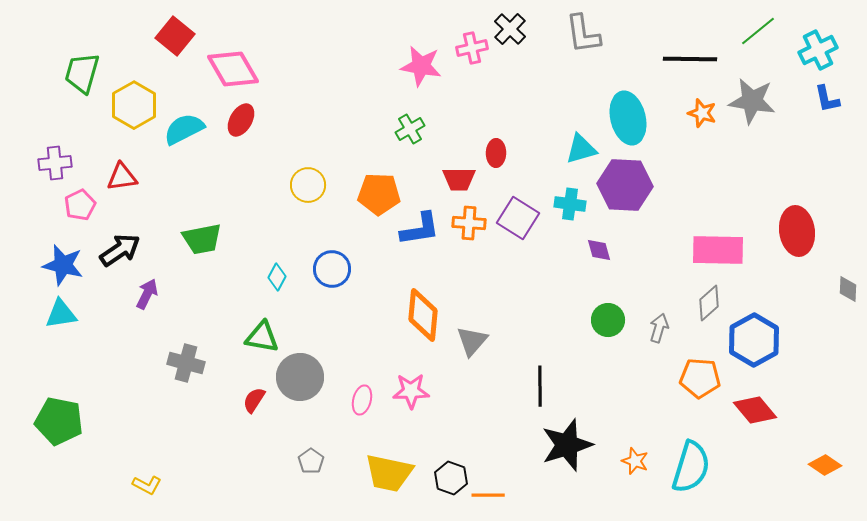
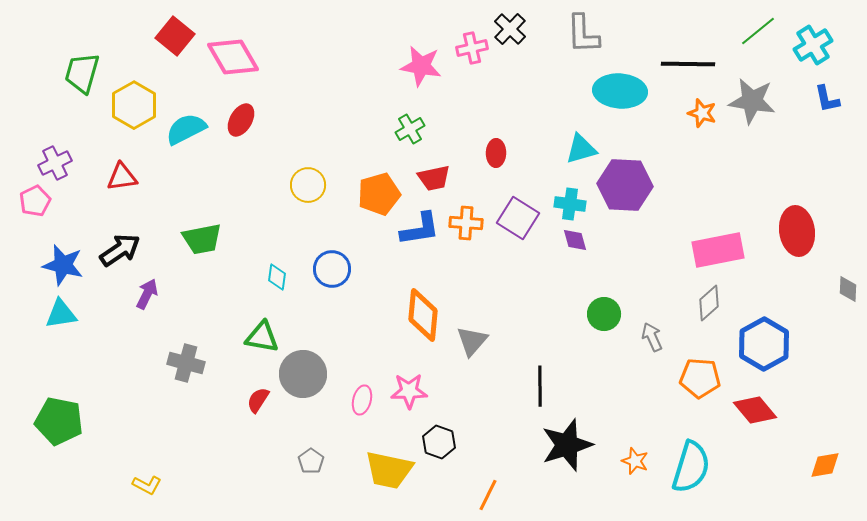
gray L-shape at (583, 34): rotated 6 degrees clockwise
cyan cross at (818, 50): moved 5 px left, 5 px up; rotated 6 degrees counterclockwise
black line at (690, 59): moved 2 px left, 5 px down
pink diamond at (233, 69): moved 12 px up
cyan ellipse at (628, 118): moved 8 px left, 27 px up; rotated 72 degrees counterclockwise
cyan semicircle at (184, 129): moved 2 px right
purple cross at (55, 163): rotated 20 degrees counterclockwise
red trapezoid at (459, 179): moved 25 px left, 1 px up; rotated 12 degrees counterclockwise
orange pentagon at (379, 194): rotated 18 degrees counterclockwise
pink pentagon at (80, 205): moved 45 px left, 4 px up
orange cross at (469, 223): moved 3 px left
purple diamond at (599, 250): moved 24 px left, 10 px up
pink rectangle at (718, 250): rotated 12 degrees counterclockwise
cyan diamond at (277, 277): rotated 20 degrees counterclockwise
green circle at (608, 320): moved 4 px left, 6 px up
gray arrow at (659, 328): moved 7 px left, 9 px down; rotated 40 degrees counterclockwise
blue hexagon at (754, 340): moved 10 px right, 4 px down
gray circle at (300, 377): moved 3 px right, 3 px up
pink star at (411, 391): moved 2 px left
red semicircle at (254, 400): moved 4 px right
orange diamond at (825, 465): rotated 44 degrees counterclockwise
yellow trapezoid at (389, 473): moved 3 px up
black hexagon at (451, 478): moved 12 px left, 36 px up
orange line at (488, 495): rotated 64 degrees counterclockwise
